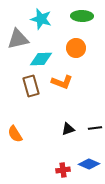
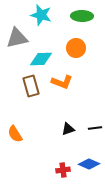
cyan star: moved 4 px up
gray triangle: moved 1 px left, 1 px up
